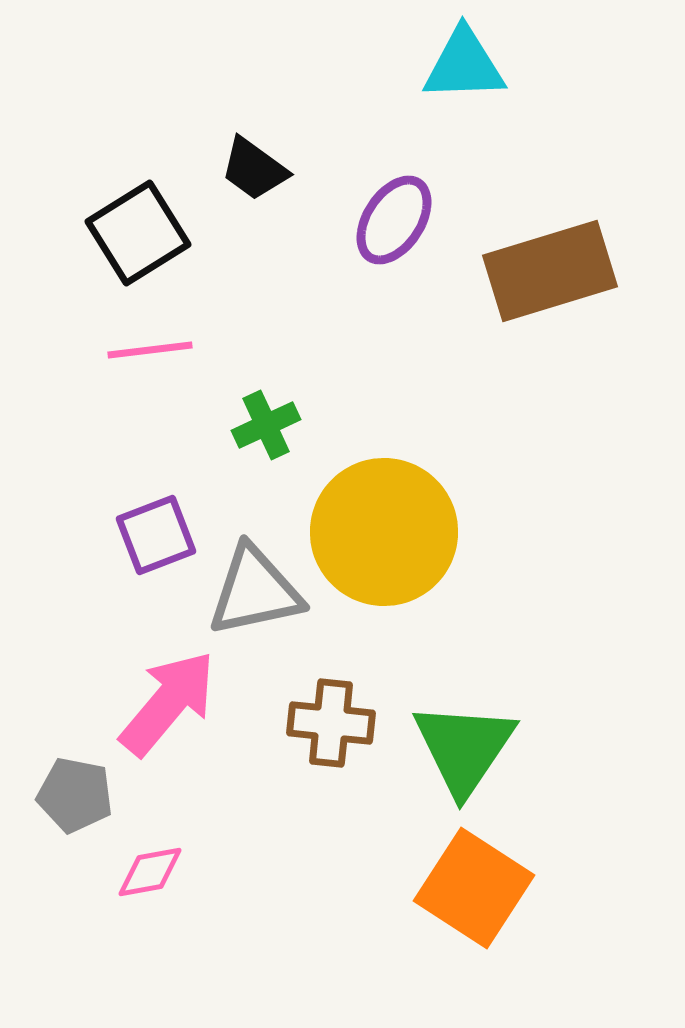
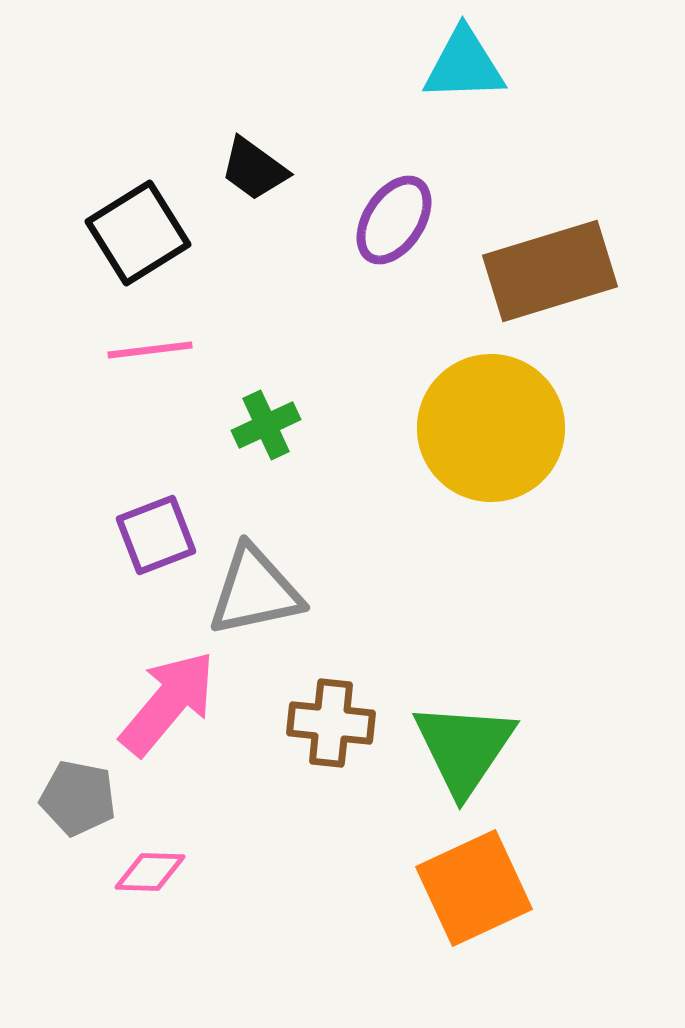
yellow circle: moved 107 px right, 104 px up
gray pentagon: moved 3 px right, 3 px down
pink diamond: rotated 12 degrees clockwise
orange square: rotated 32 degrees clockwise
